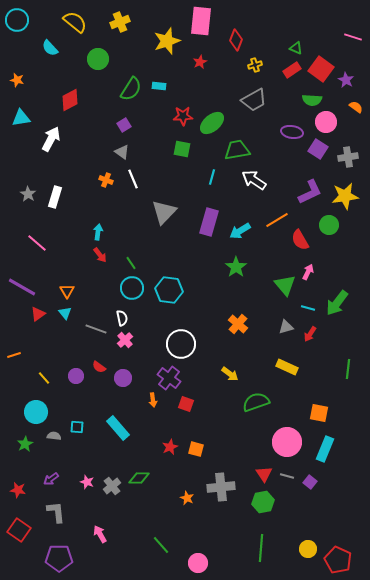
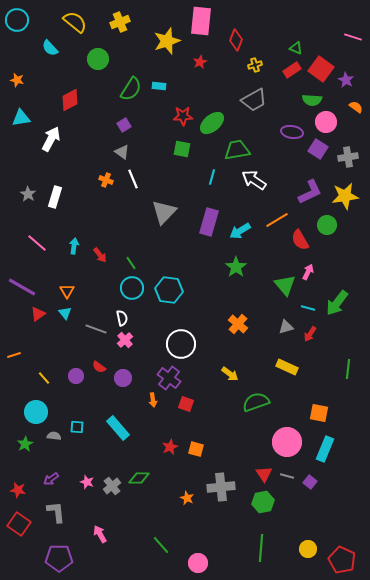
green circle at (329, 225): moved 2 px left
cyan arrow at (98, 232): moved 24 px left, 14 px down
red square at (19, 530): moved 6 px up
red pentagon at (338, 560): moved 4 px right
